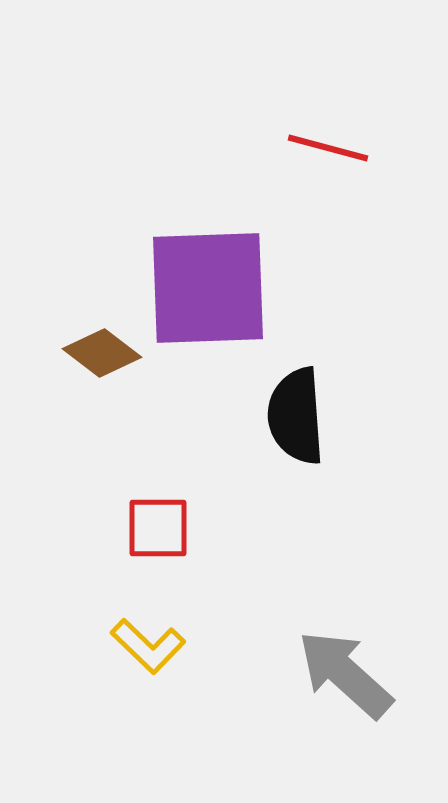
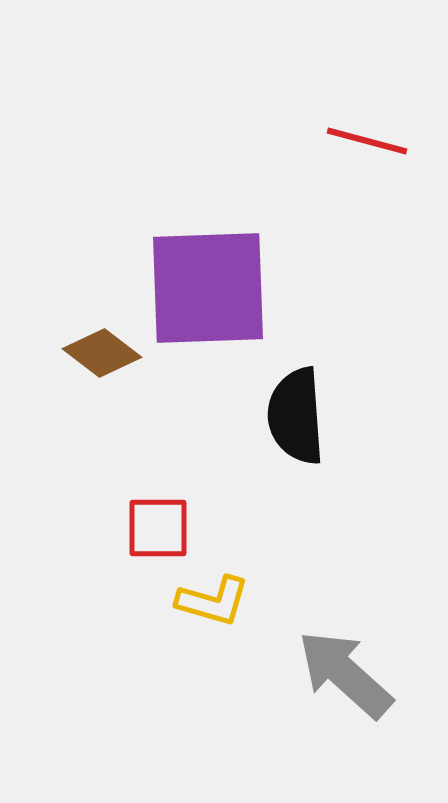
red line: moved 39 px right, 7 px up
yellow L-shape: moved 65 px right, 45 px up; rotated 28 degrees counterclockwise
